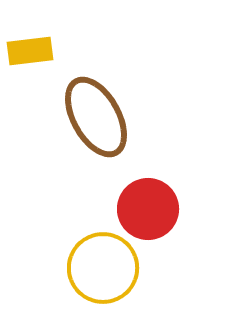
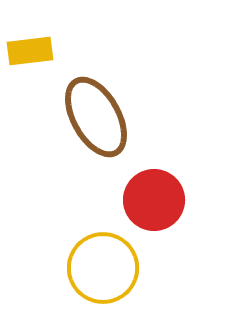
red circle: moved 6 px right, 9 px up
